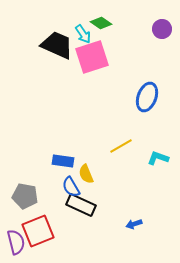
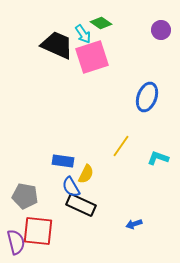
purple circle: moved 1 px left, 1 px down
yellow line: rotated 25 degrees counterclockwise
yellow semicircle: rotated 132 degrees counterclockwise
red square: rotated 28 degrees clockwise
